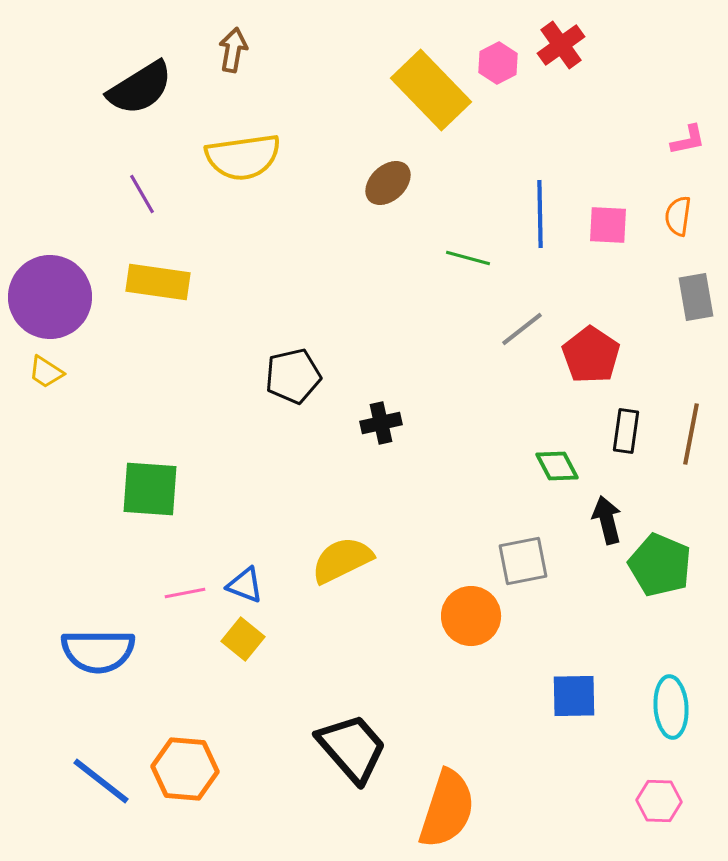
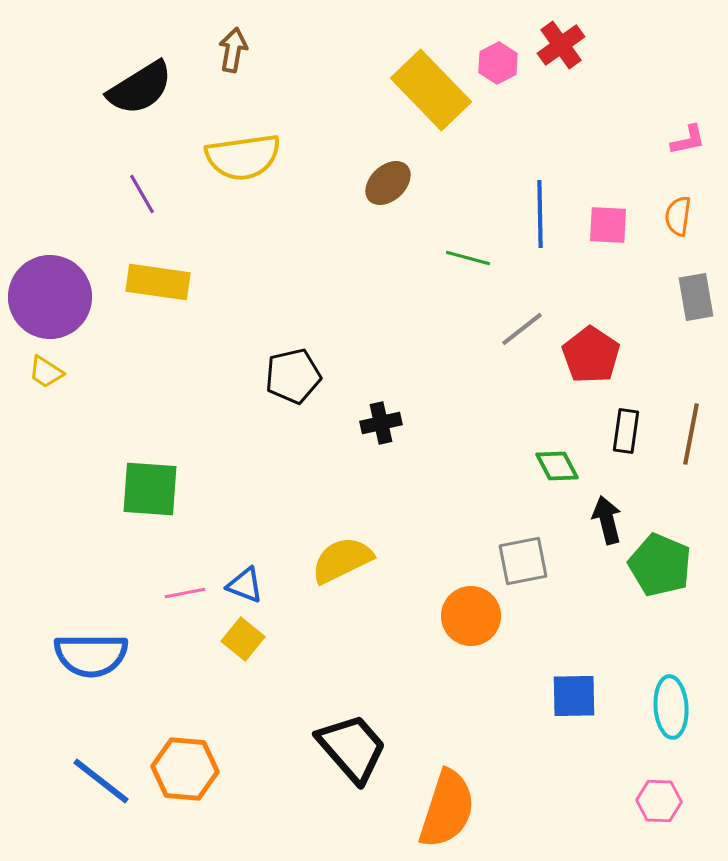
blue semicircle at (98, 651): moved 7 px left, 4 px down
